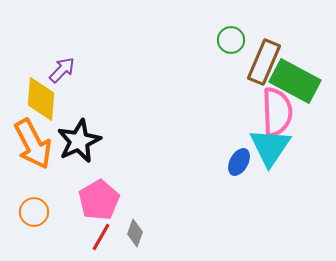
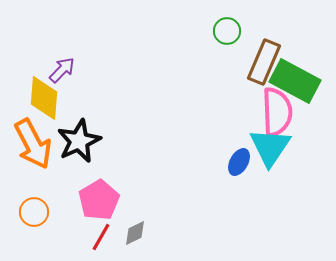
green circle: moved 4 px left, 9 px up
yellow diamond: moved 3 px right, 1 px up
gray diamond: rotated 44 degrees clockwise
